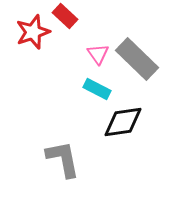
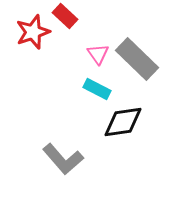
gray L-shape: rotated 150 degrees clockwise
